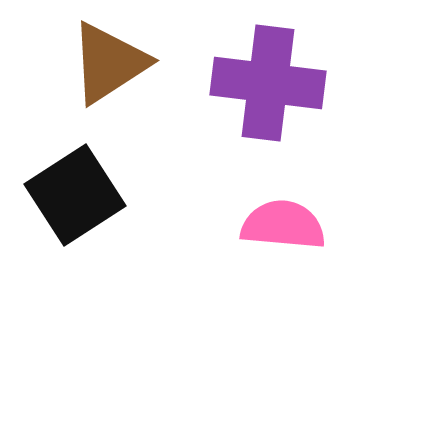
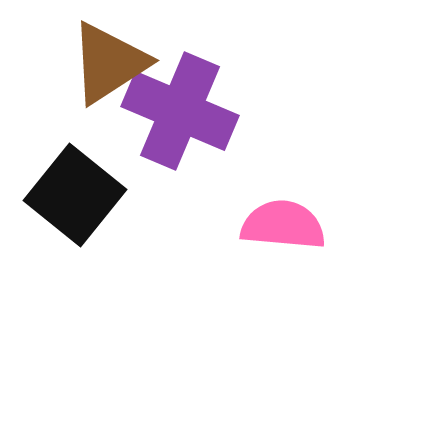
purple cross: moved 88 px left, 28 px down; rotated 16 degrees clockwise
black square: rotated 18 degrees counterclockwise
